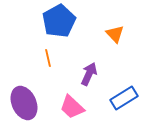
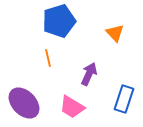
blue pentagon: rotated 12 degrees clockwise
orange triangle: moved 1 px up
blue rectangle: moved 1 px down; rotated 40 degrees counterclockwise
purple ellipse: rotated 20 degrees counterclockwise
pink trapezoid: rotated 12 degrees counterclockwise
